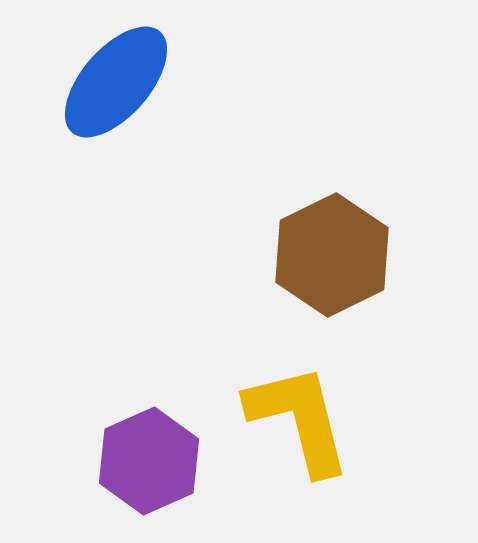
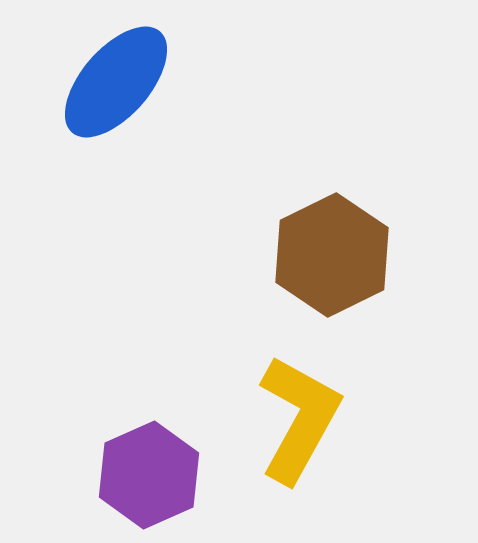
yellow L-shape: rotated 43 degrees clockwise
purple hexagon: moved 14 px down
